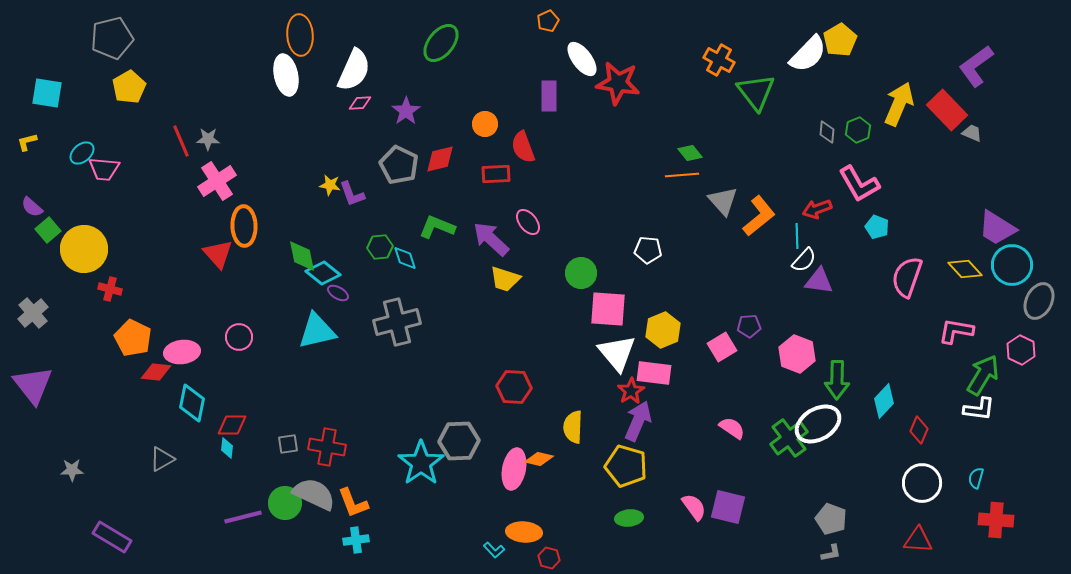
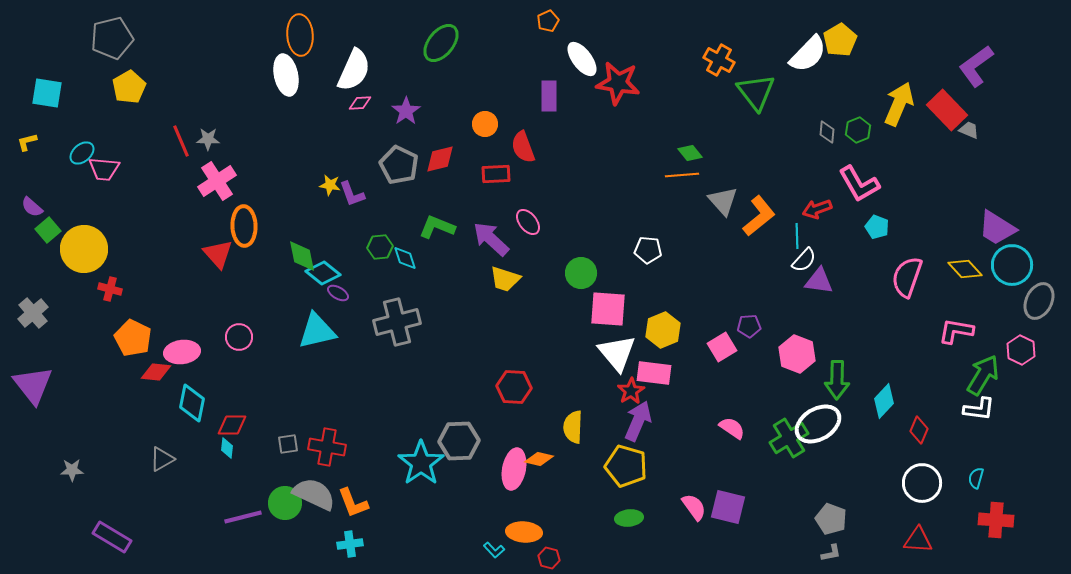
gray trapezoid at (972, 133): moved 3 px left, 3 px up
green cross at (789, 438): rotated 6 degrees clockwise
cyan cross at (356, 540): moved 6 px left, 4 px down
